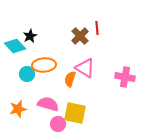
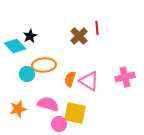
brown cross: moved 1 px left
pink triangle: moved 4 px right, 13 px down
pink cross: rotated 24 degrees counterclockwise
pink circle: moved 1 px right
